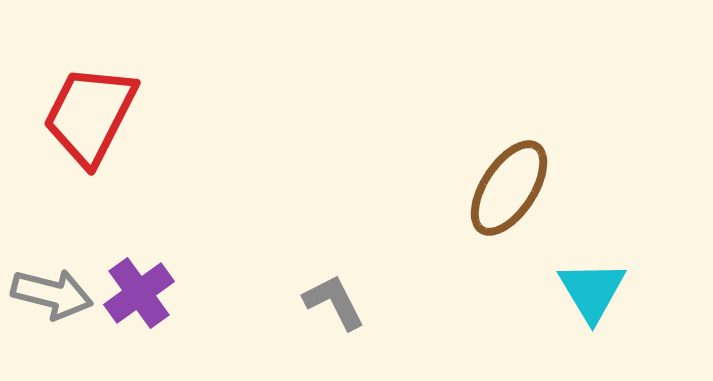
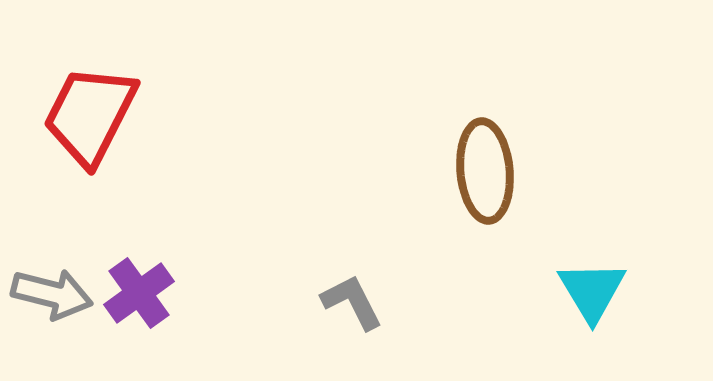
brown ellipse: moved 24 px left, 17 px up; rotated 38 degrees counterclockwise
gray L-shape: moved 18 px right
